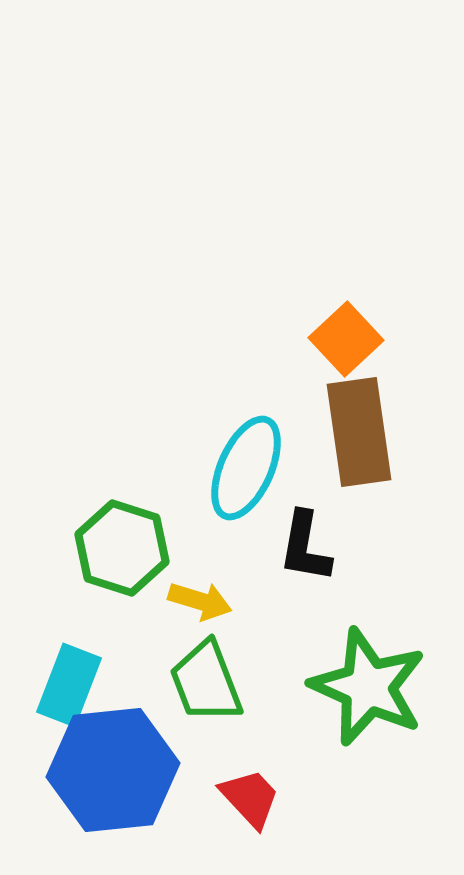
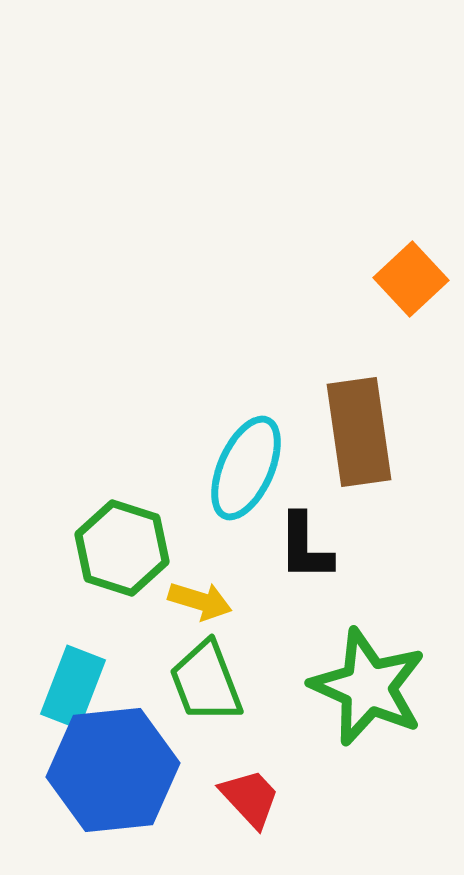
orange square: moved 65 px right, 60 px up
black L-shape: rotated 10 degrees counterclockwise
cyan rectangle: moved 4 px right, 2 px down
